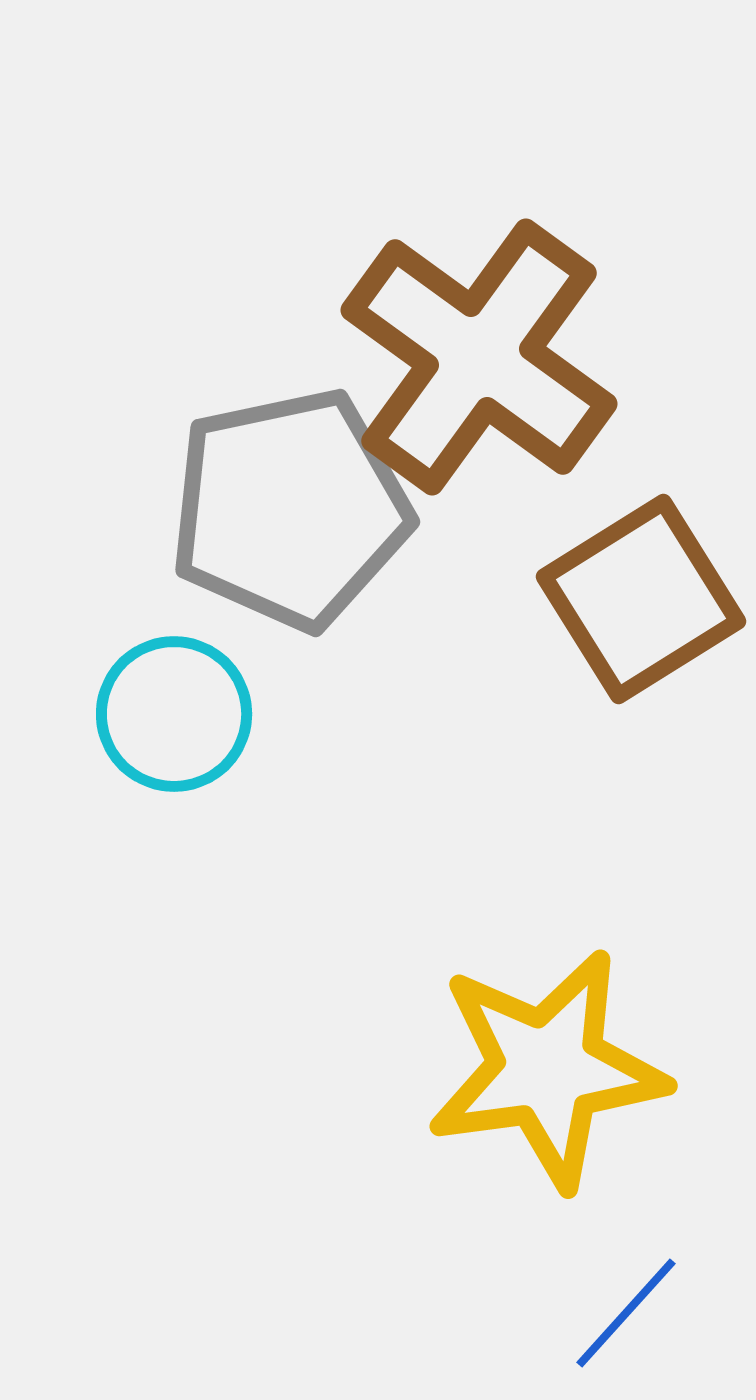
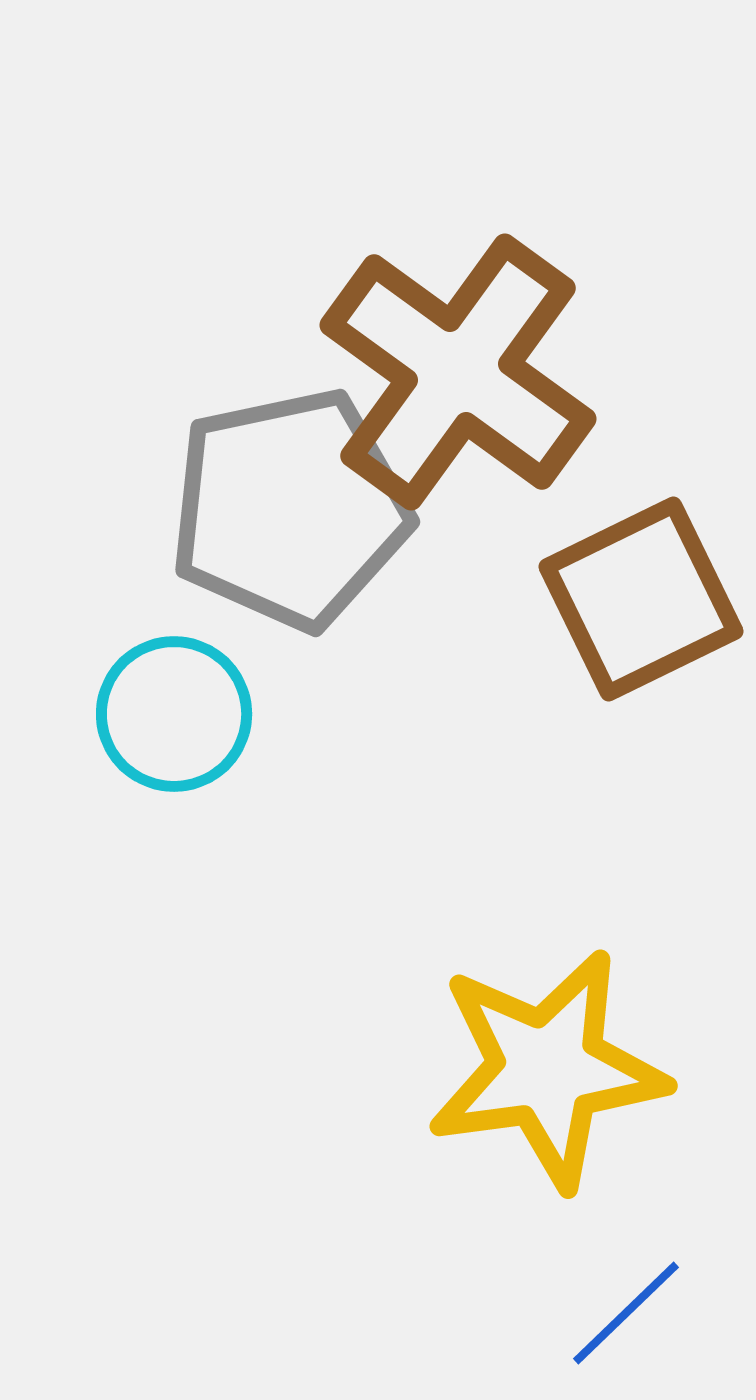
brown cross: moved 21 px left, 15 px down
brown square: rotated 6 degrees clockwise
blue line: rotated 4 degrees clockwise
